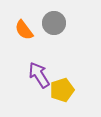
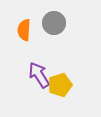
orange semicircle: rotated 40 degrees clockwise
yellow pentagon: moved 2 px left, 5 px up
